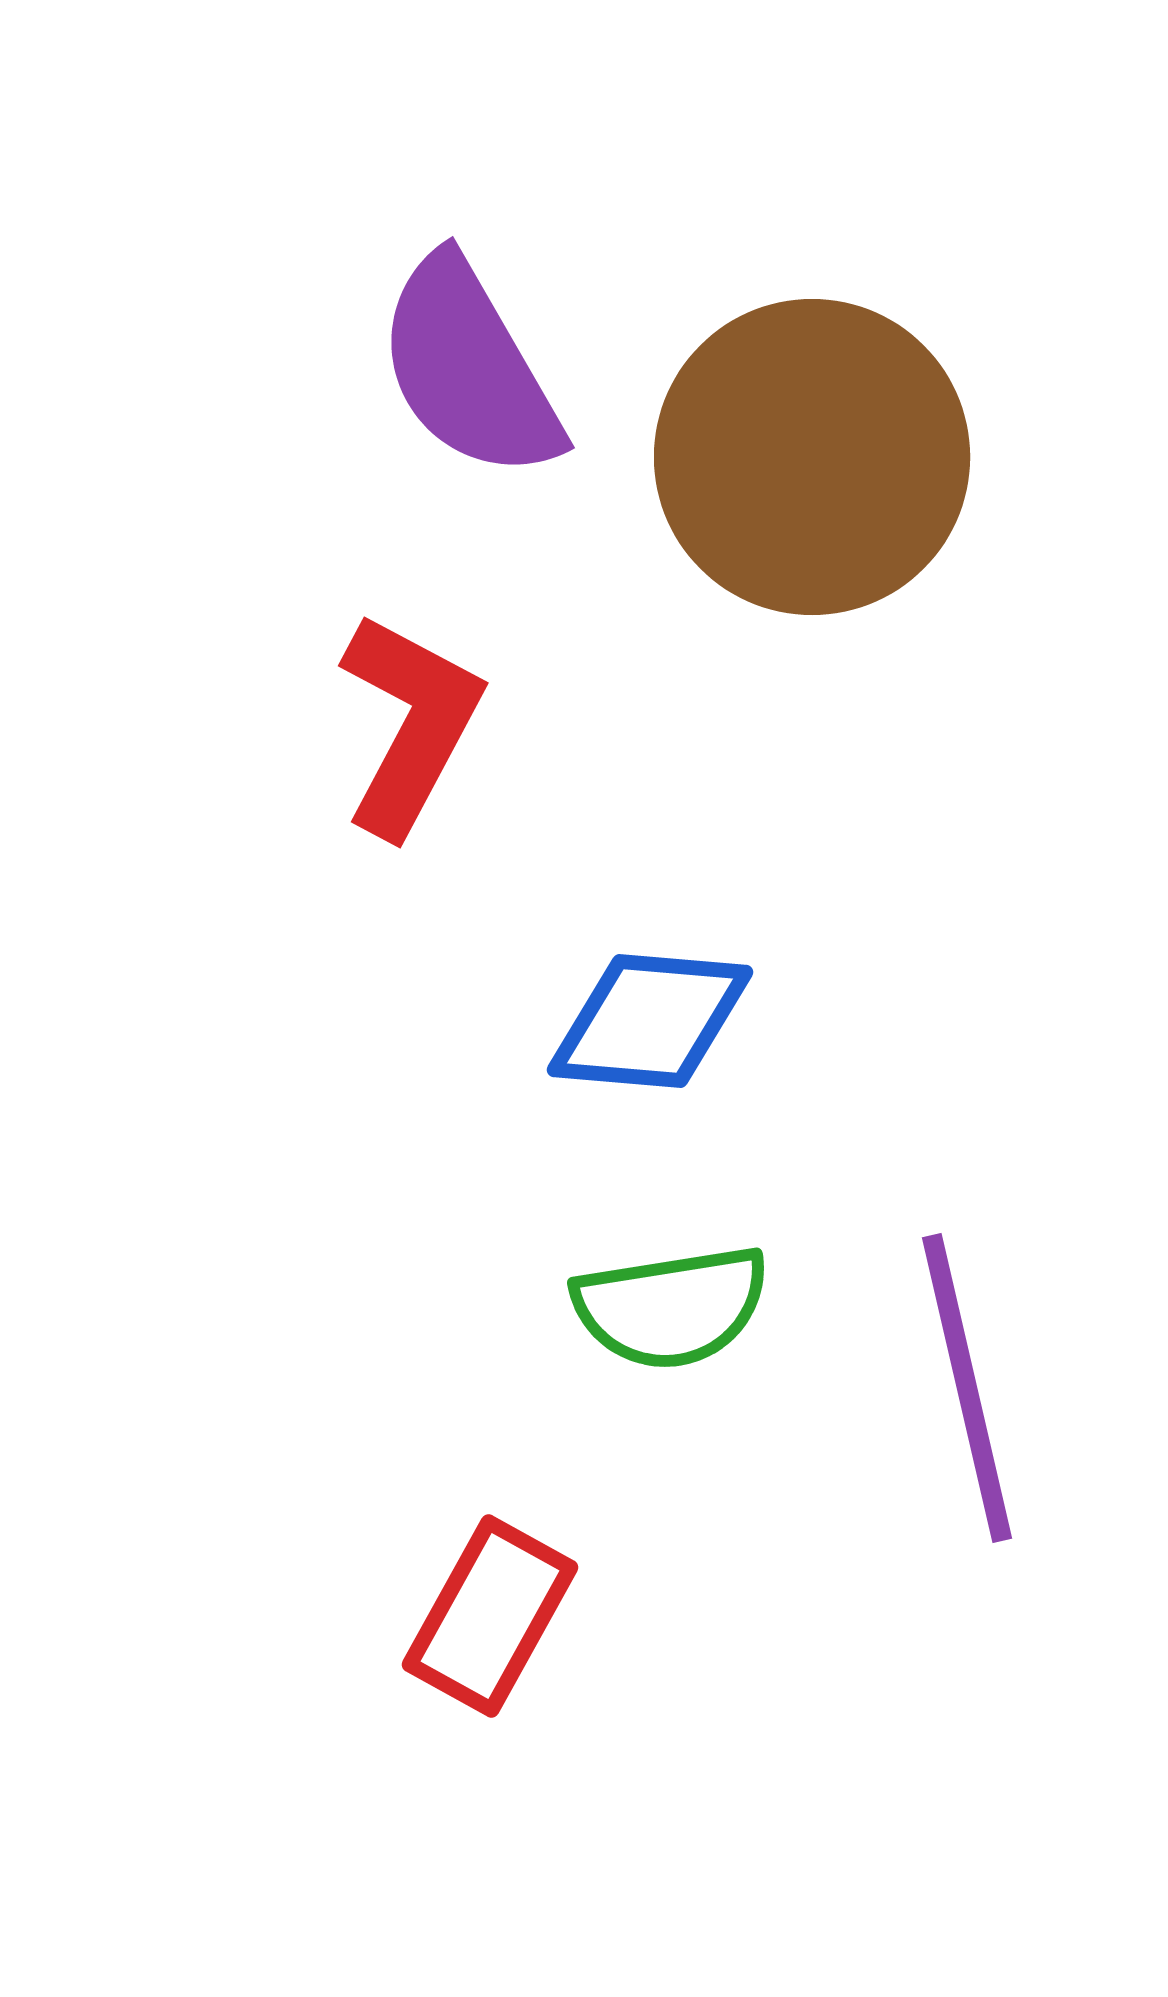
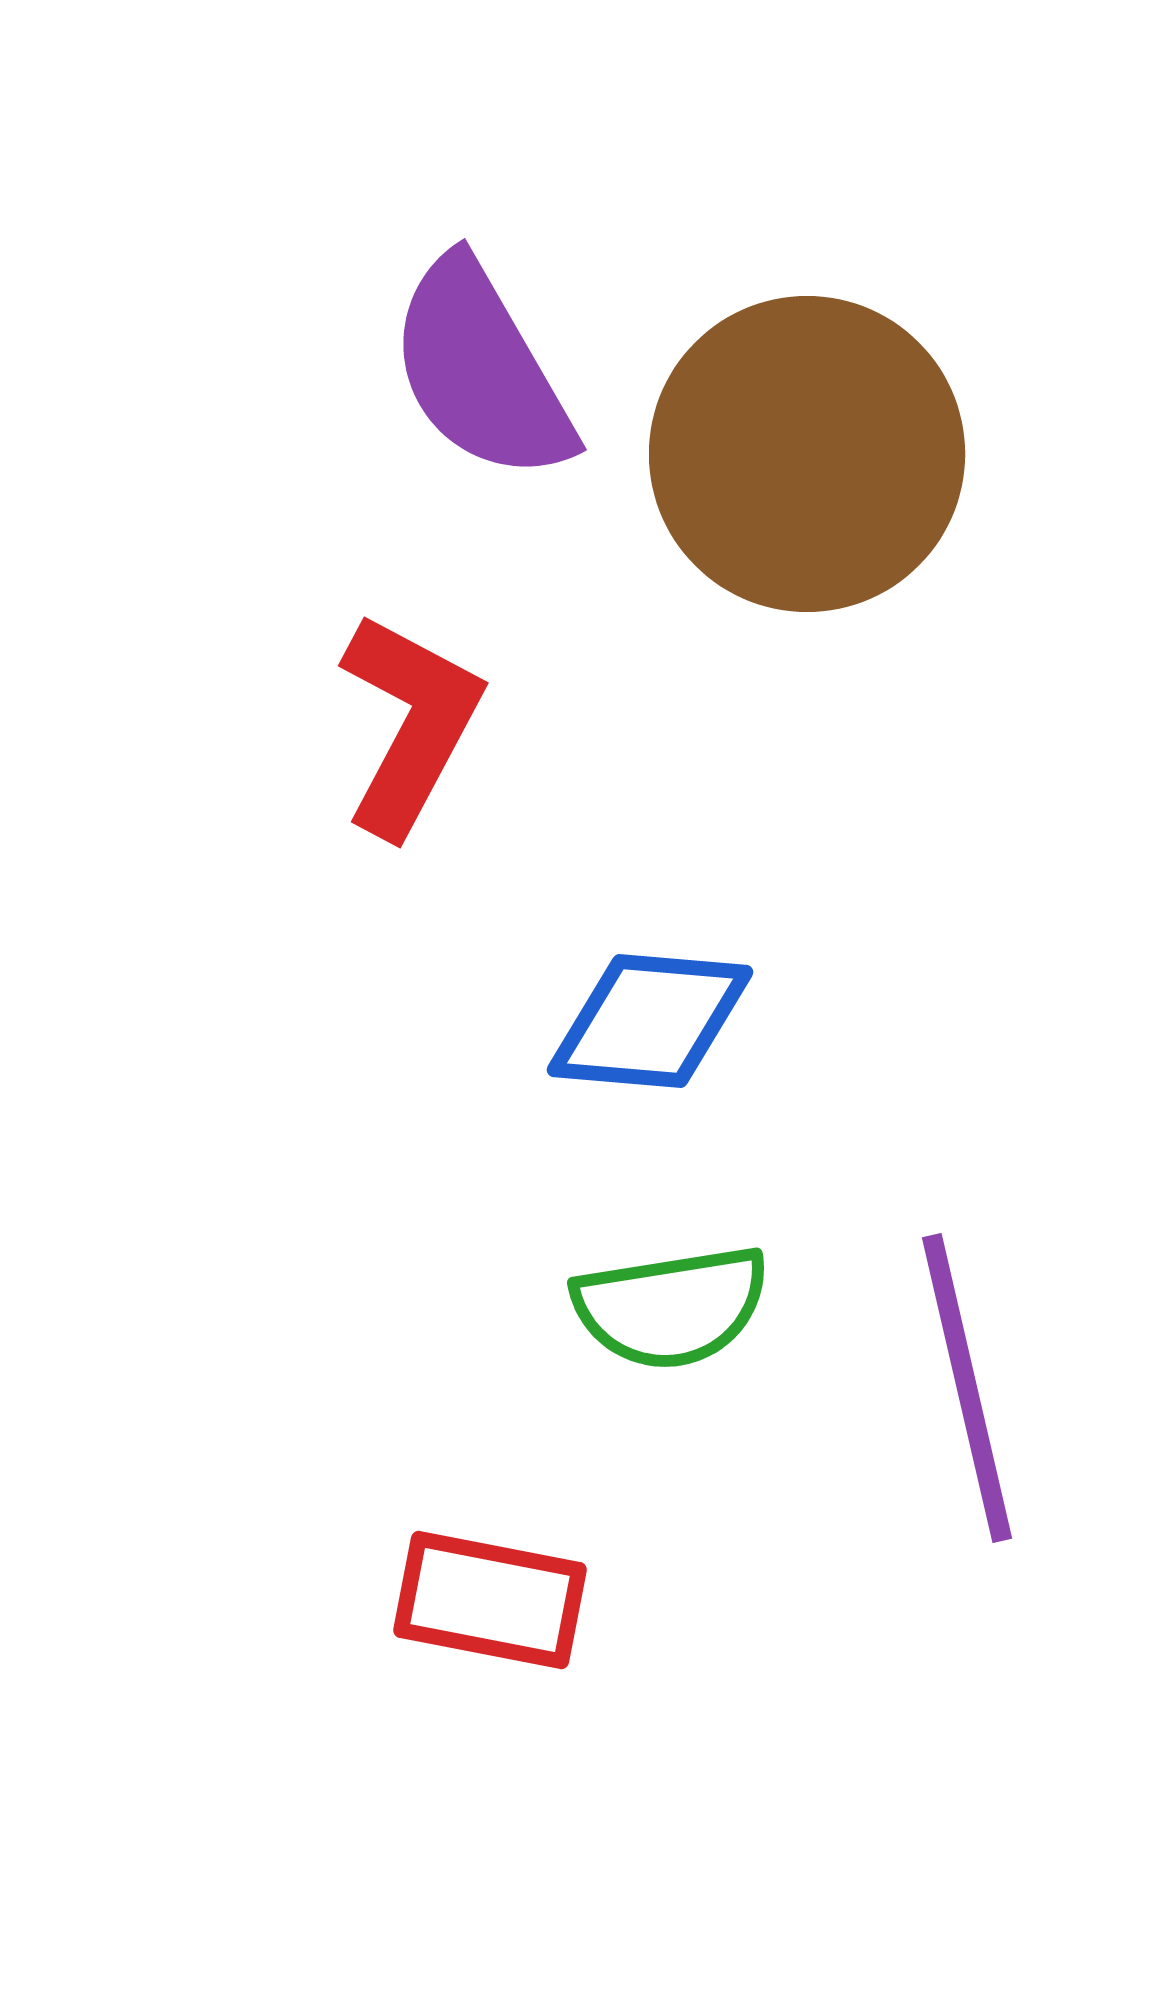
purple semicircle: moved 12 px right, 2 px down
brown circle: moved 5 px left, 3 px up
red rectangle: moved 16 px up; rotated 72 degrees clockwise
